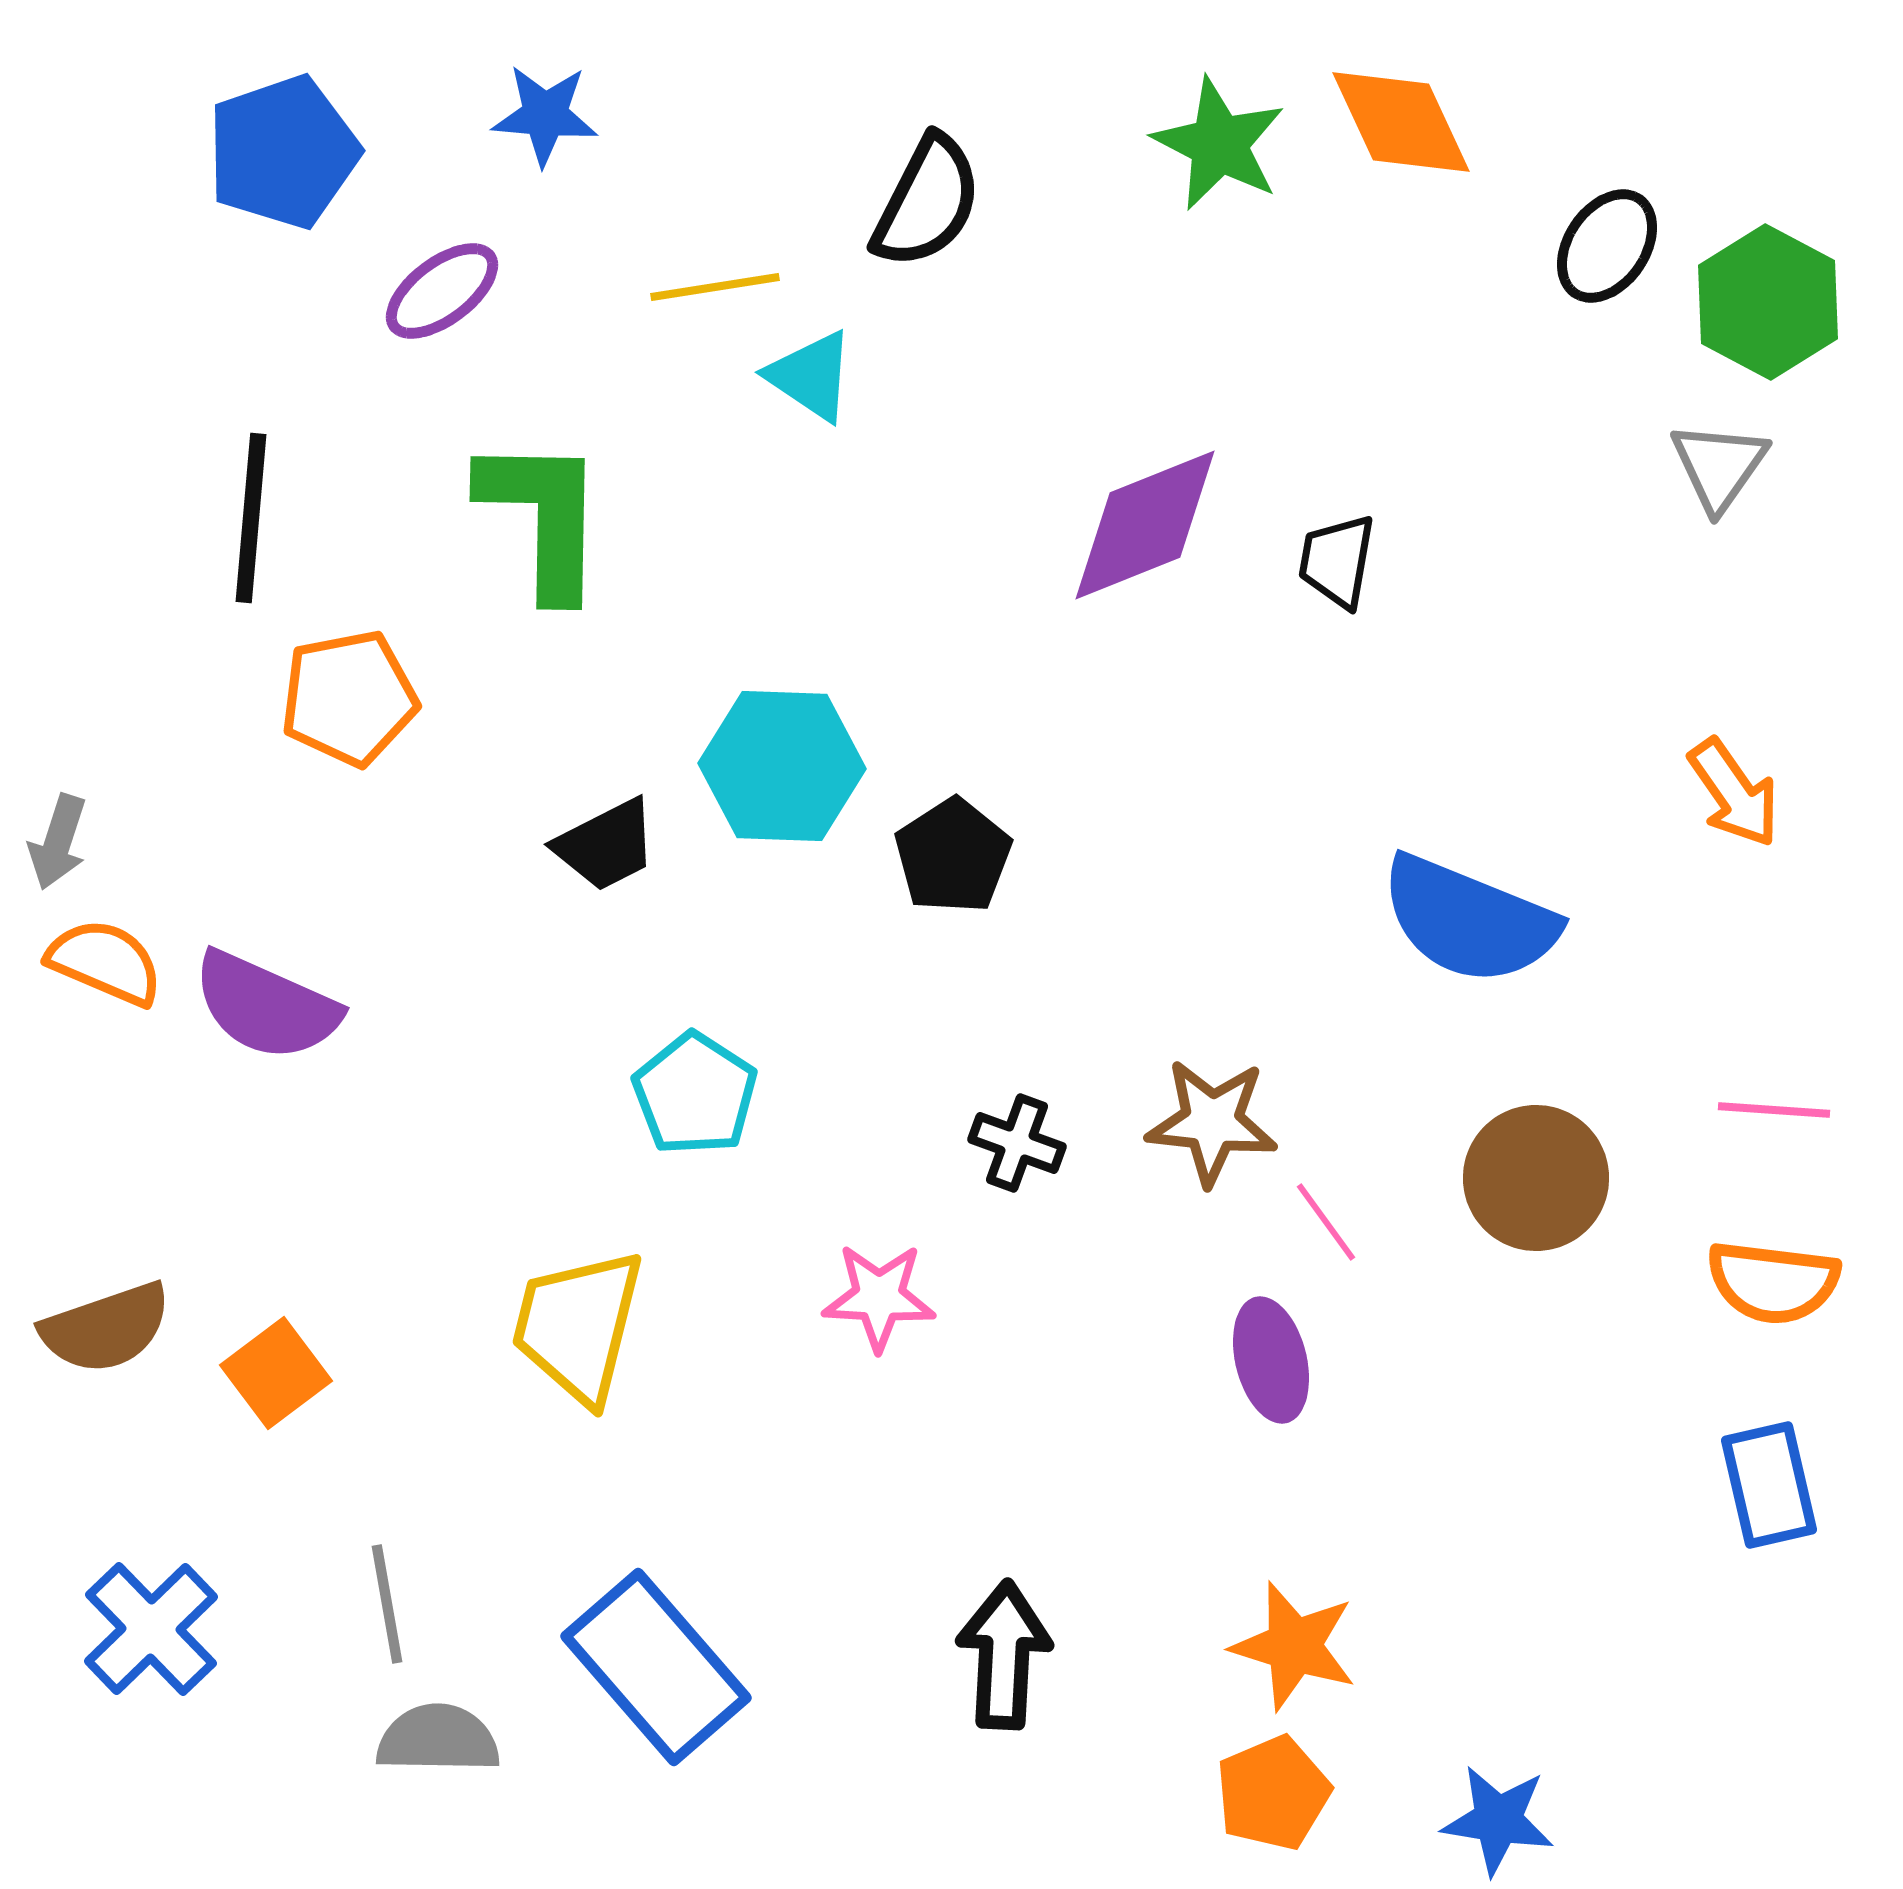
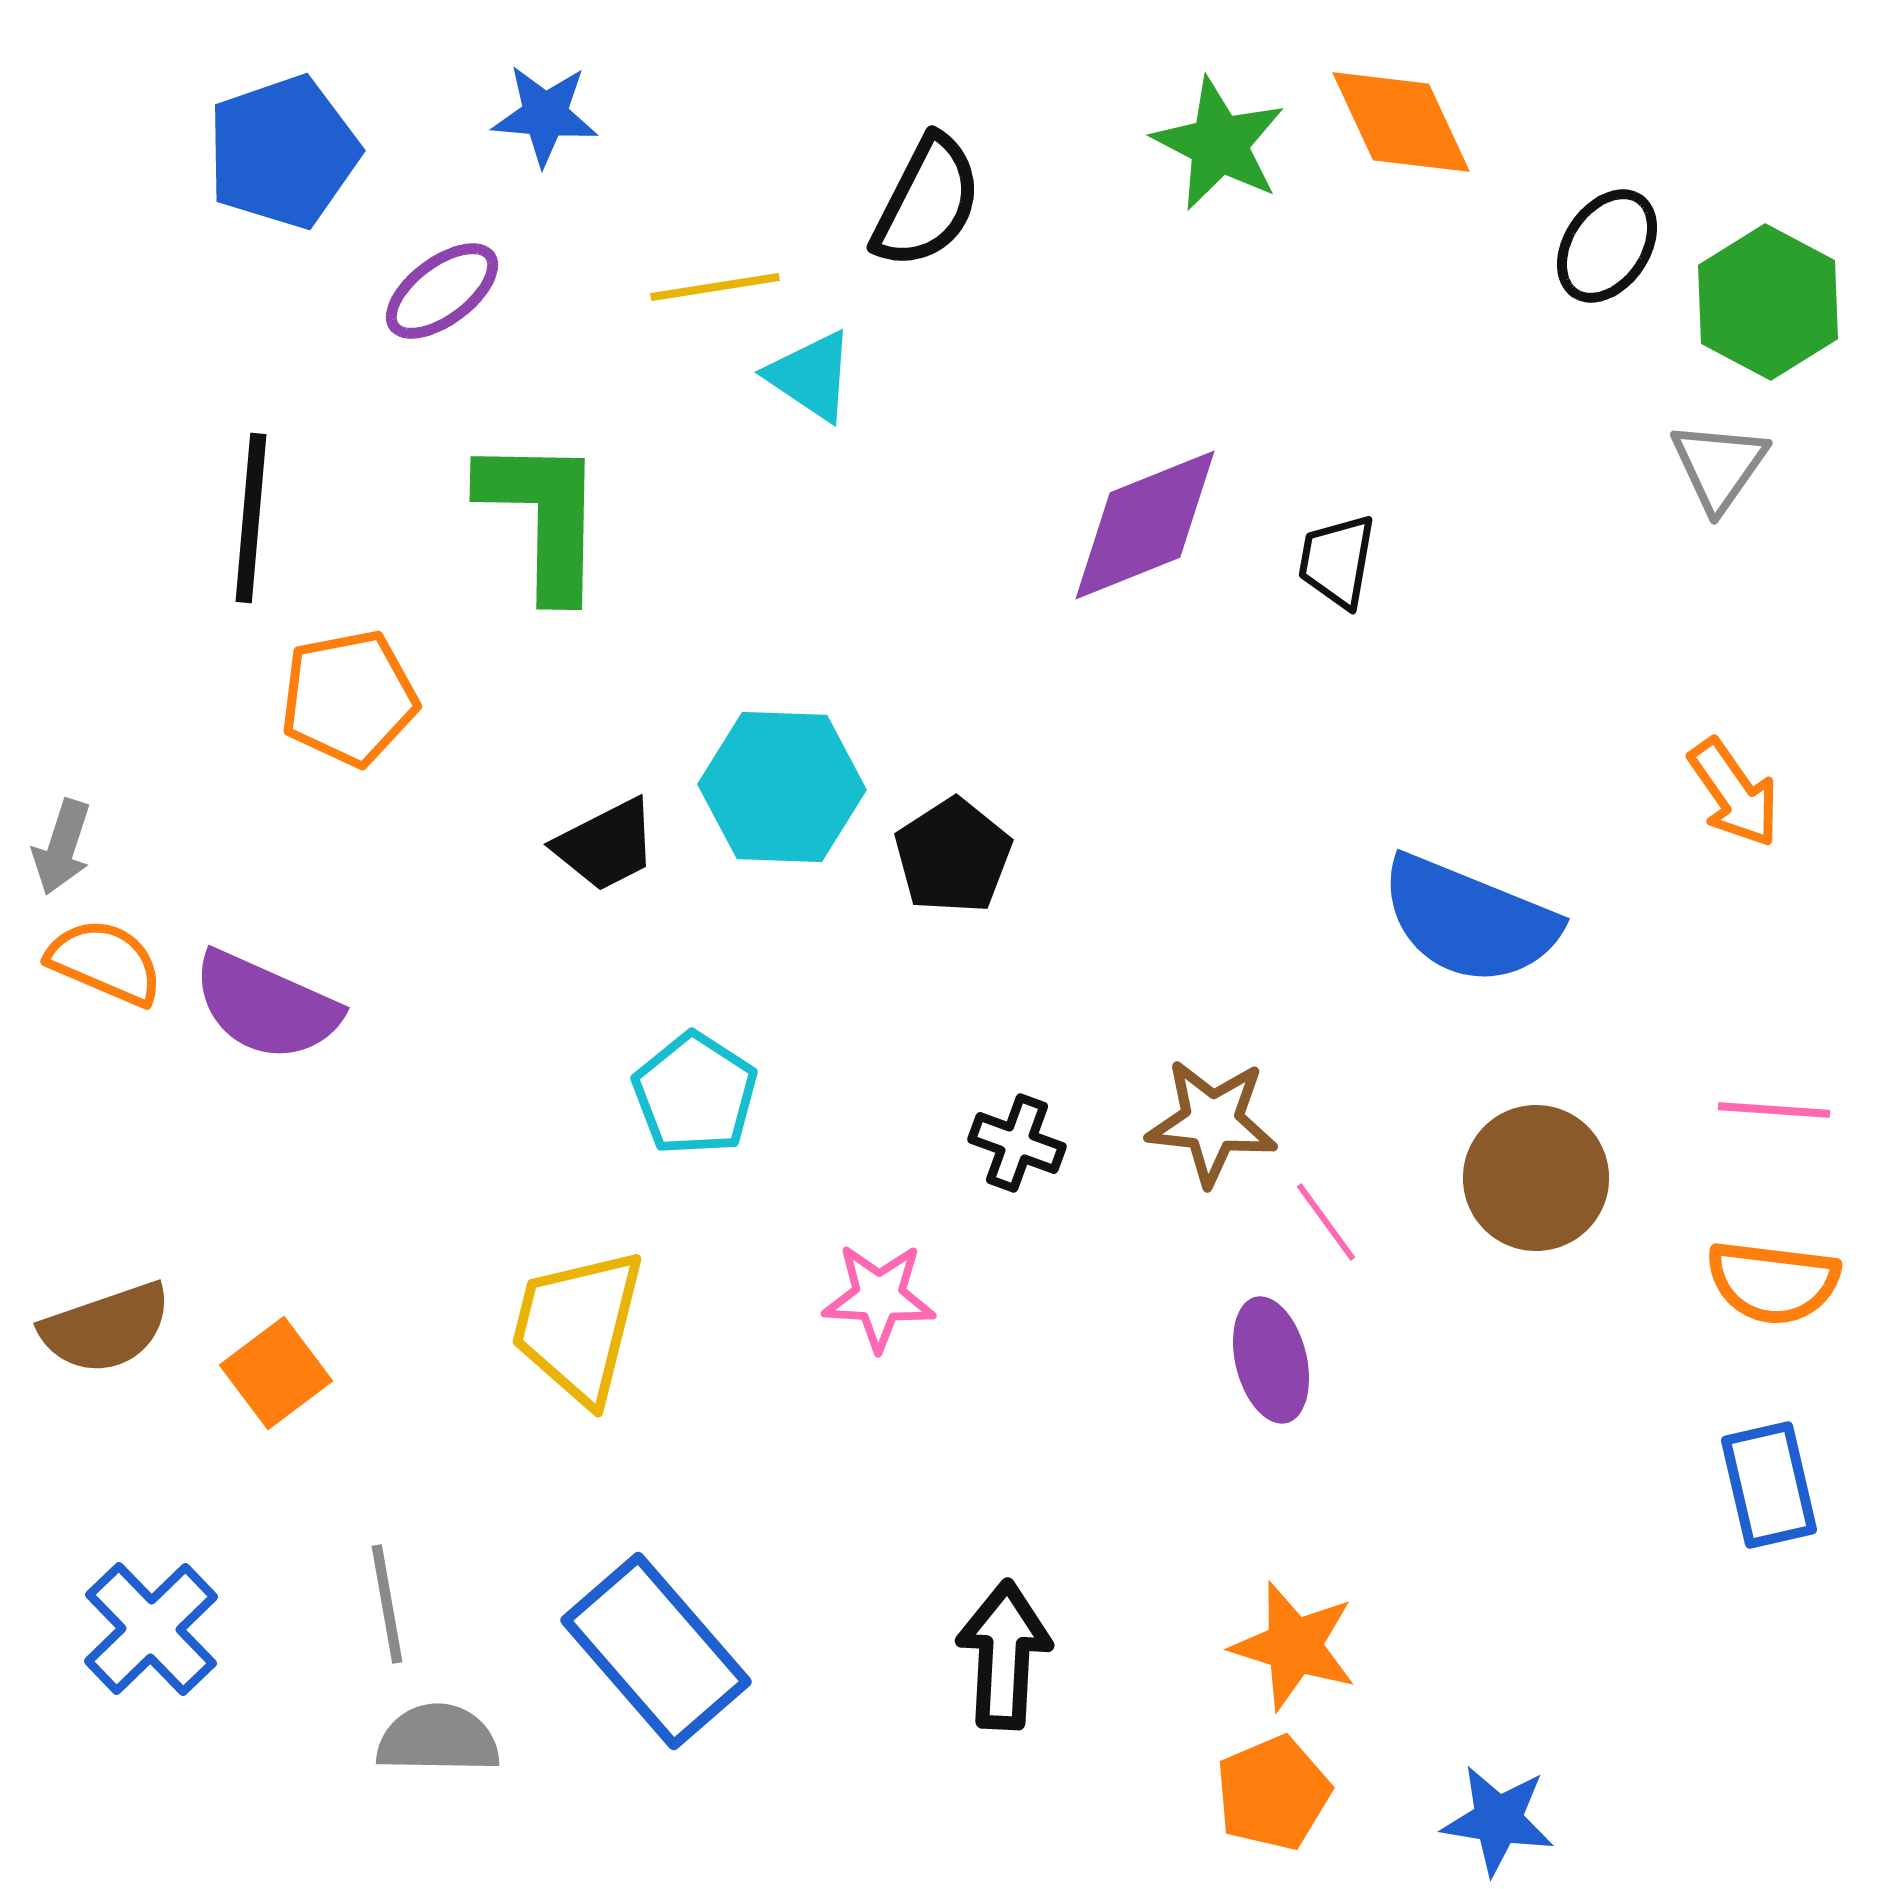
cyan hexagon at (782, 766): moved 21 px down
gray arrow at (58, 842): moved 4 px right, 5 px down
blue rectangle at (656, 1667): moved 16 px up
